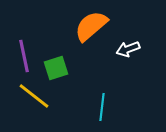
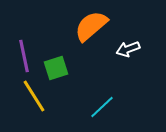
yellow line: rotated 20 degrees clockwise
cyan line: rotated 40 degrees clockwise
